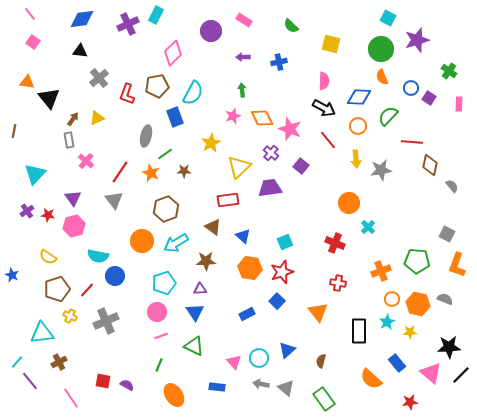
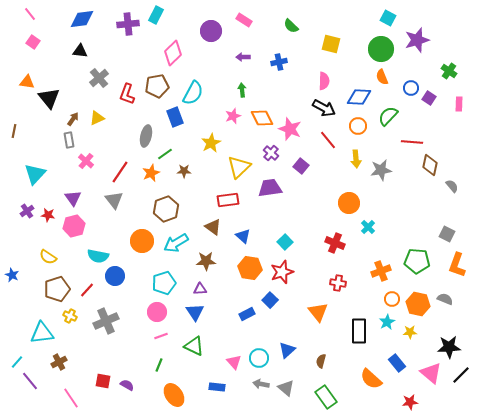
purple cross at (128, 24): rotated 20 degrees clockwise
orange star at (151, 173): rotated 24 degrees clockwise
cyan square at (285, 242): rotated 21 degrees counterclockwise
blue square at (277, 301): moved 7 px left, 1 px up
green rectangle at (324, 399): moved 2 px right, 2 px up
